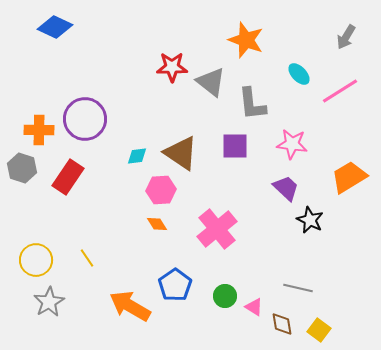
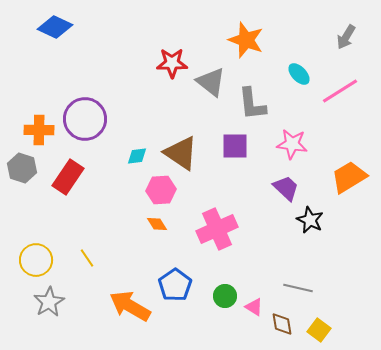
red star: moved 4 px up
pink cross: rotated 15 degrees clockwise
